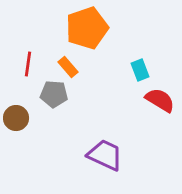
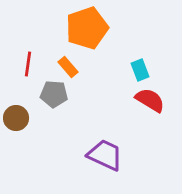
red semicircle: moved 10 px left
